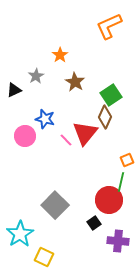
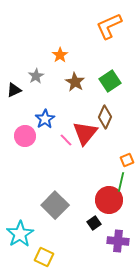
green square: moved 1 px left, 14 px up
blue star: rotated 24 degrees clockwise
